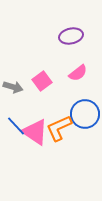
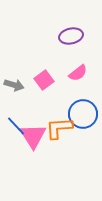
pink square: moved 2 px right, 1 px up
gray arrow: moved 1 px right, 2 px up
blue circle: moved 2 px left
orange L-shape: rotated 20 degrees clockwise
pink triangle: moved 2 px left, 4 px down; rotated 24 degrees clockwise
